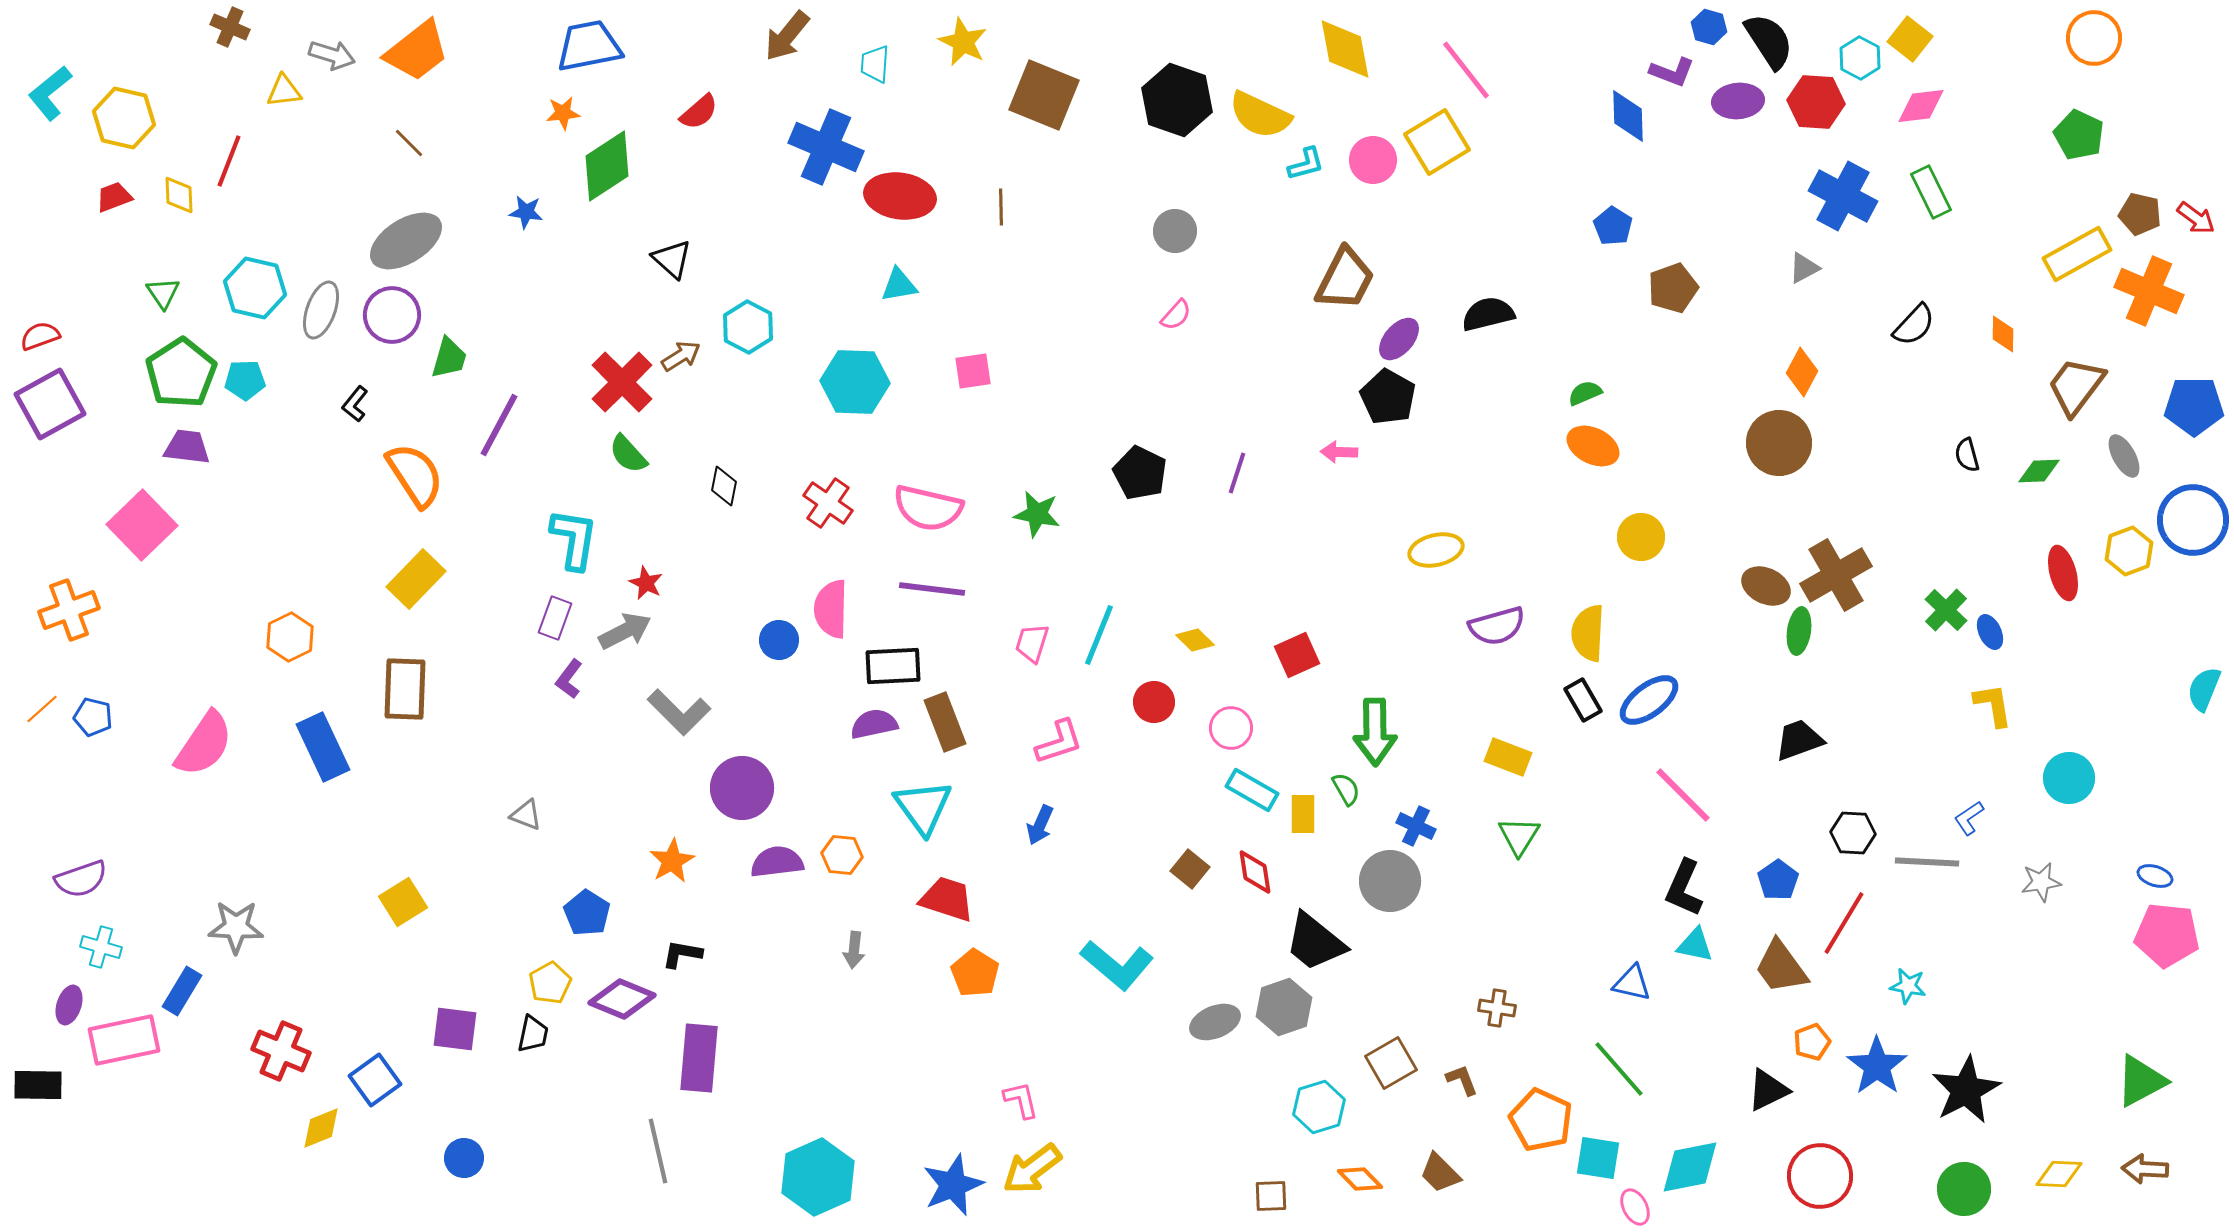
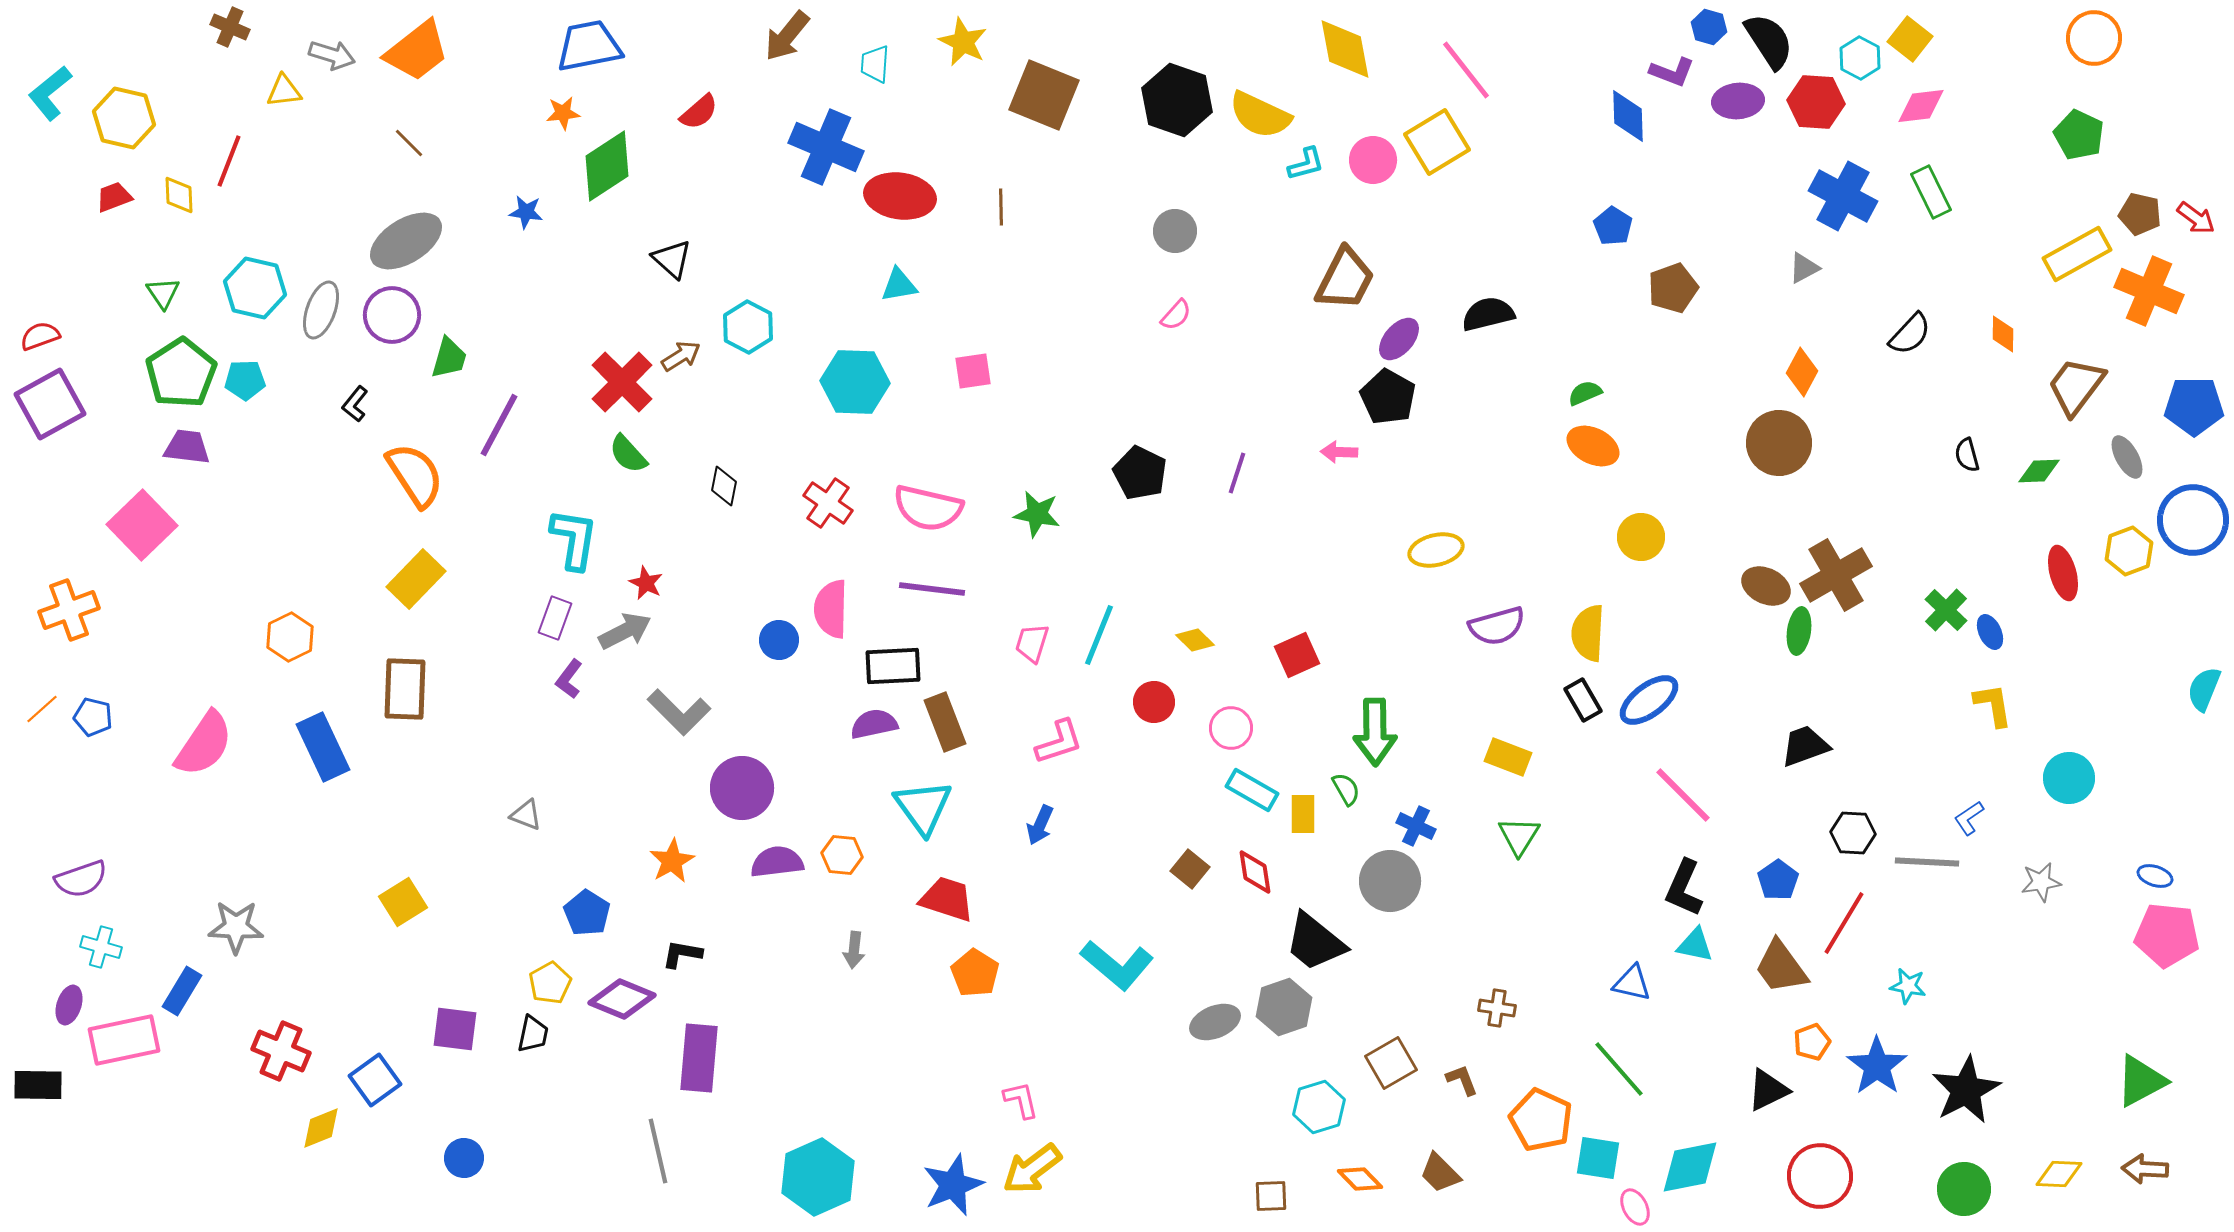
black semicircle at (1914, 325): moved 4 px left, 9 px down
gray ellipse at (2124, 456): moved 3 px right, 1 px down
black trapezoid at (1799, 740): moved 6 px right, 6 px down
